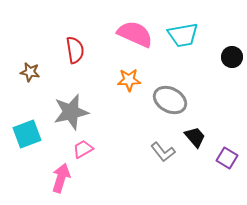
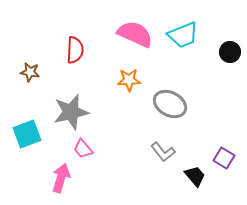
cyan trapezoid: rotated 12 degrees counterclockwise
red semicircle: rotated 12 degrees clockwise
black circle: moved 2 px left, 5 px up
gray ellipse: moved 4 px down
black trapezoid: moved 39 px down
pink trapezoid: rotated 100 degrees counterclockwise
purple square: moved 3 px left
